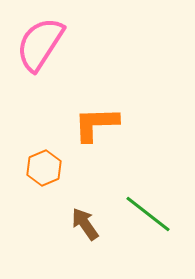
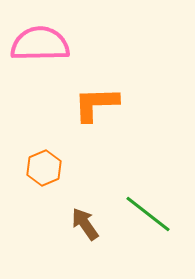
pink semicircle: rotated 56 degrees clockwise
orange L-shape: moved 20 px up
